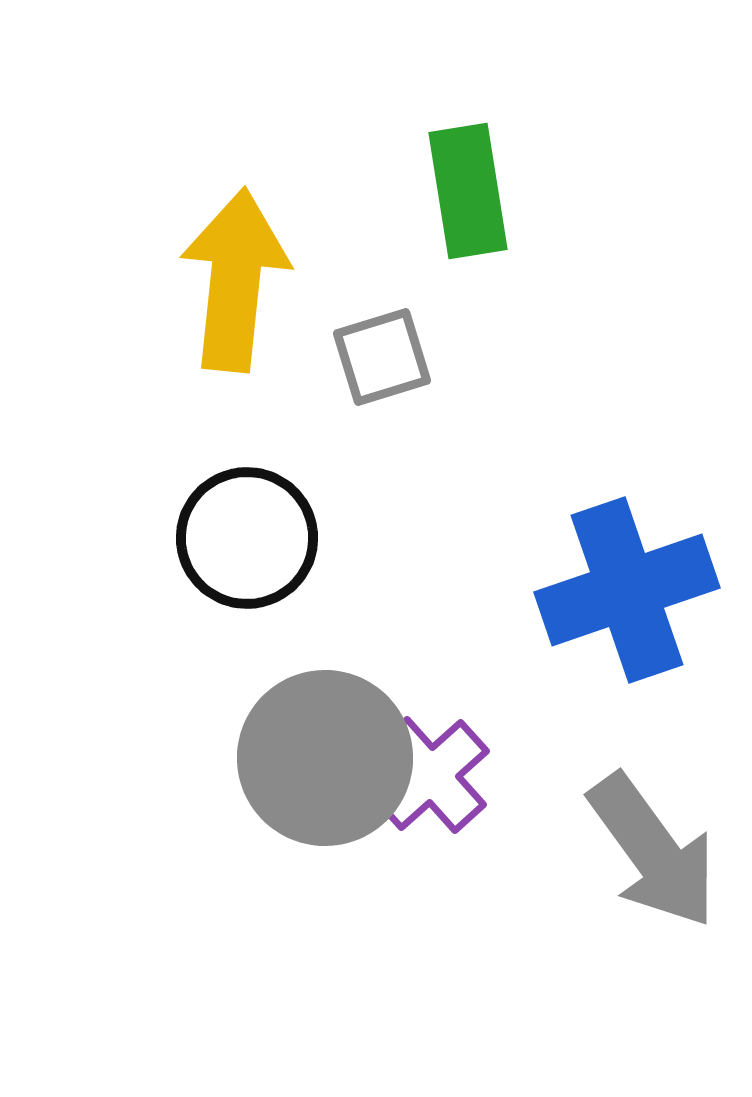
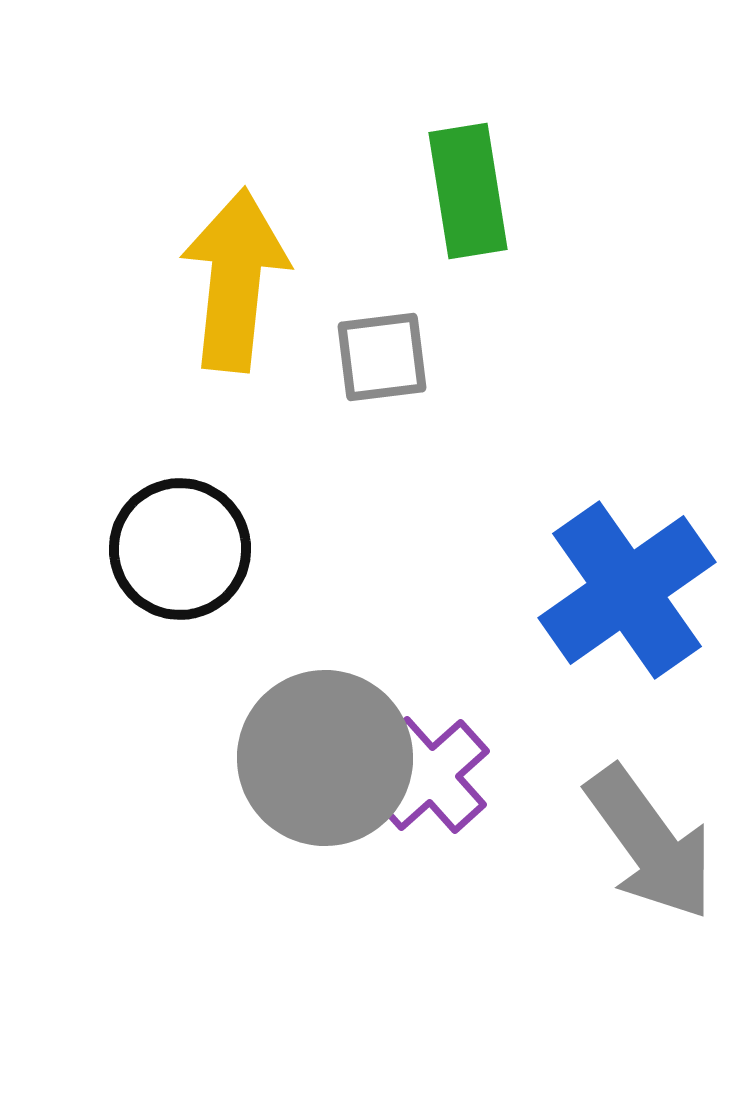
gray square: rotated 10 degrees clockwise
black circle: moved 67 px left, 11 px down
blue cross: rotated 16 degrees counterclockwise
gray arrow: moved 3 px left, 8 px up
